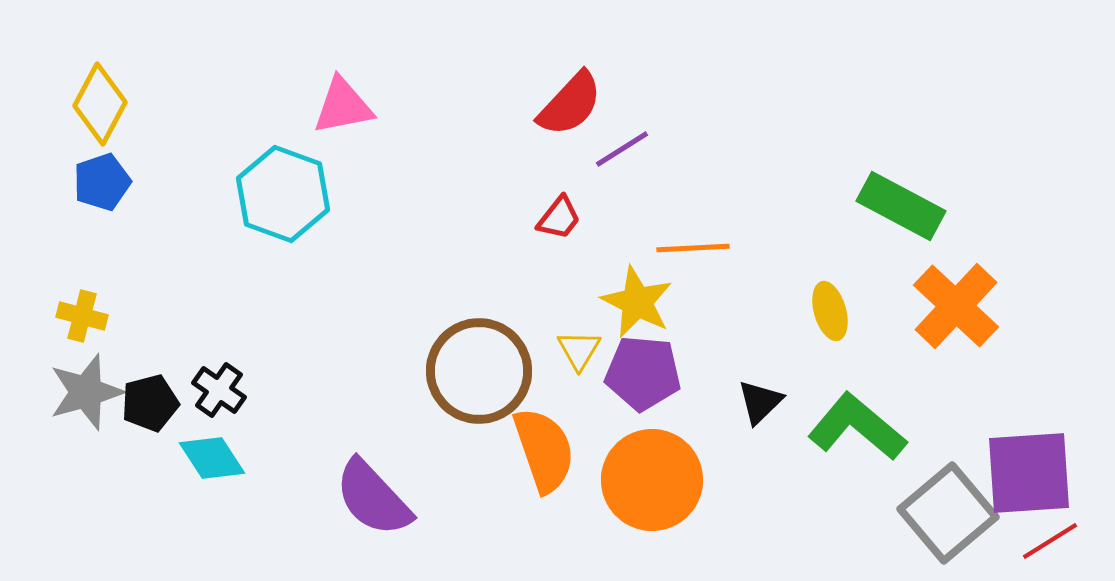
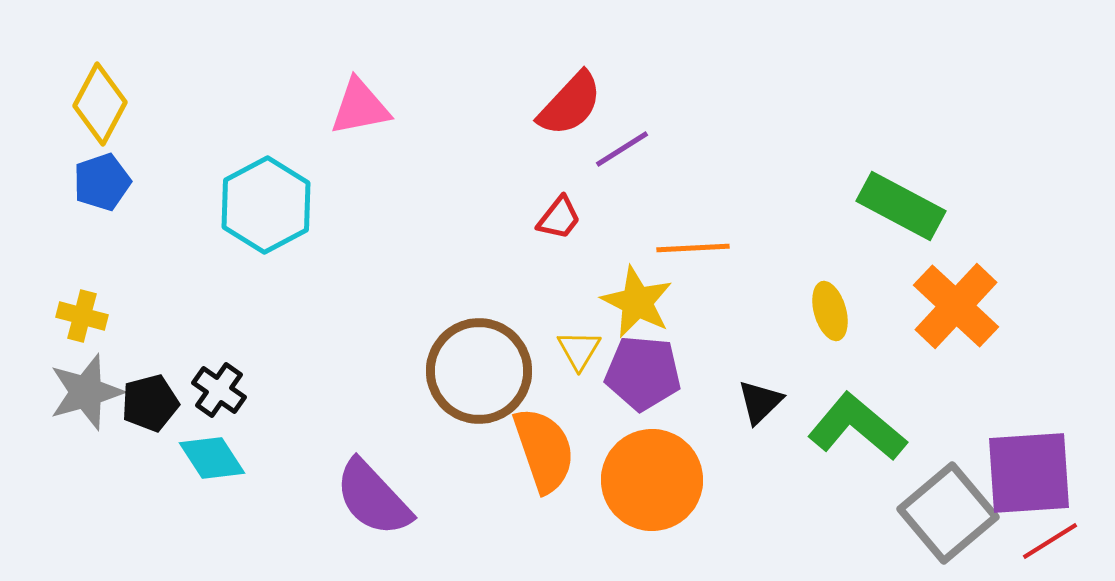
pink triangle: moved 17 px right, 1 px down
cyan hexagon: moved 17 px left, 11 px down; rotated 12 degrees clockwise
